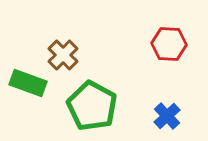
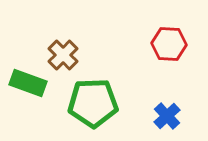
green pentagon: moved 1 px right, 3 px up; rotated 30 degrees counterclockwise
